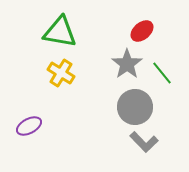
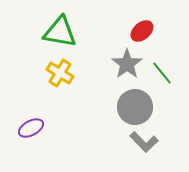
yellow cross: moved 1 px left
purple ellipse: moved 2 px right, 2 px down
